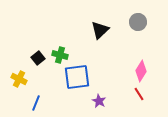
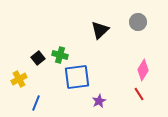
pink diamond: moved 2 px right, 1 px up
yellow cross: rotated 35 degrees clockwise
purple star: rotated 16 degrees clockwise
